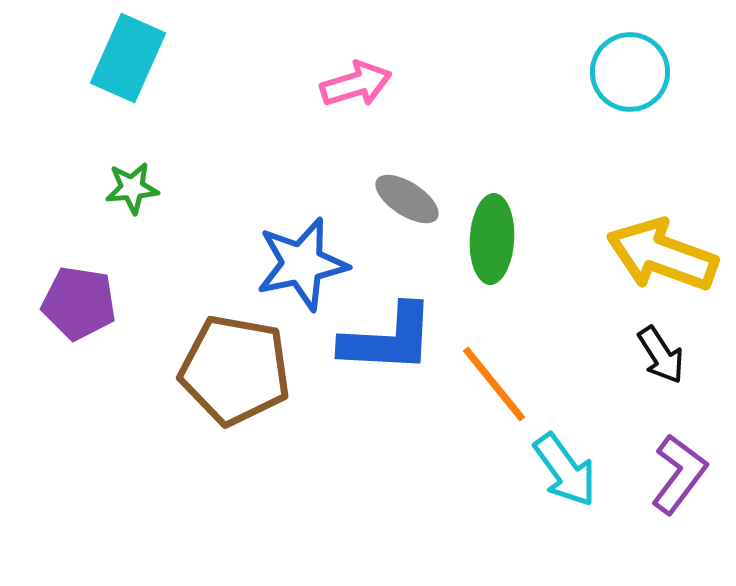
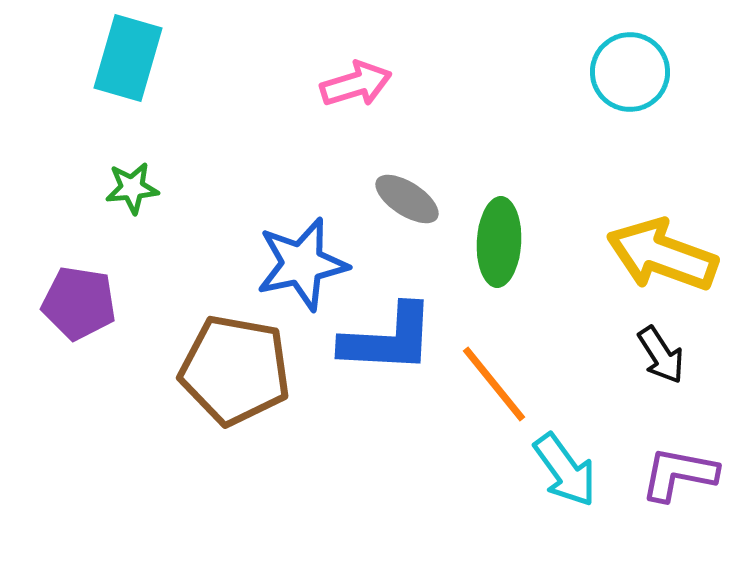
cyan rectangle: rotated 8 degrees counterclockwise
green ellipse: moved 7 px right, 3 px down
purple L-shape: rotated 116 degrees counterclockwise
